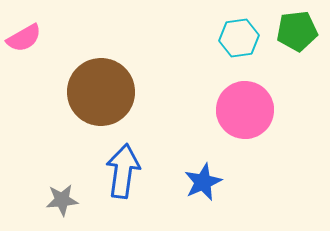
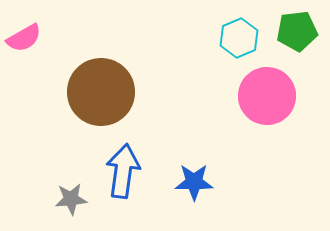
cyan hexagon: rotated 15 degrees counterclockwise
pink circle: moved 22 px right, 14 px up
blue star: moved 9 px left; rotated 24 degrees clockwise
gray star: moved 9 px right, 1 px up
